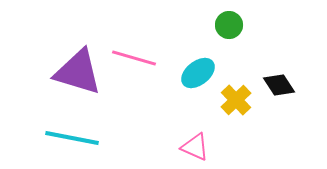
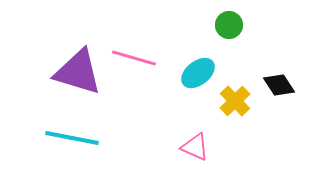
yellow cross: moved 1 px left, 1 px down
